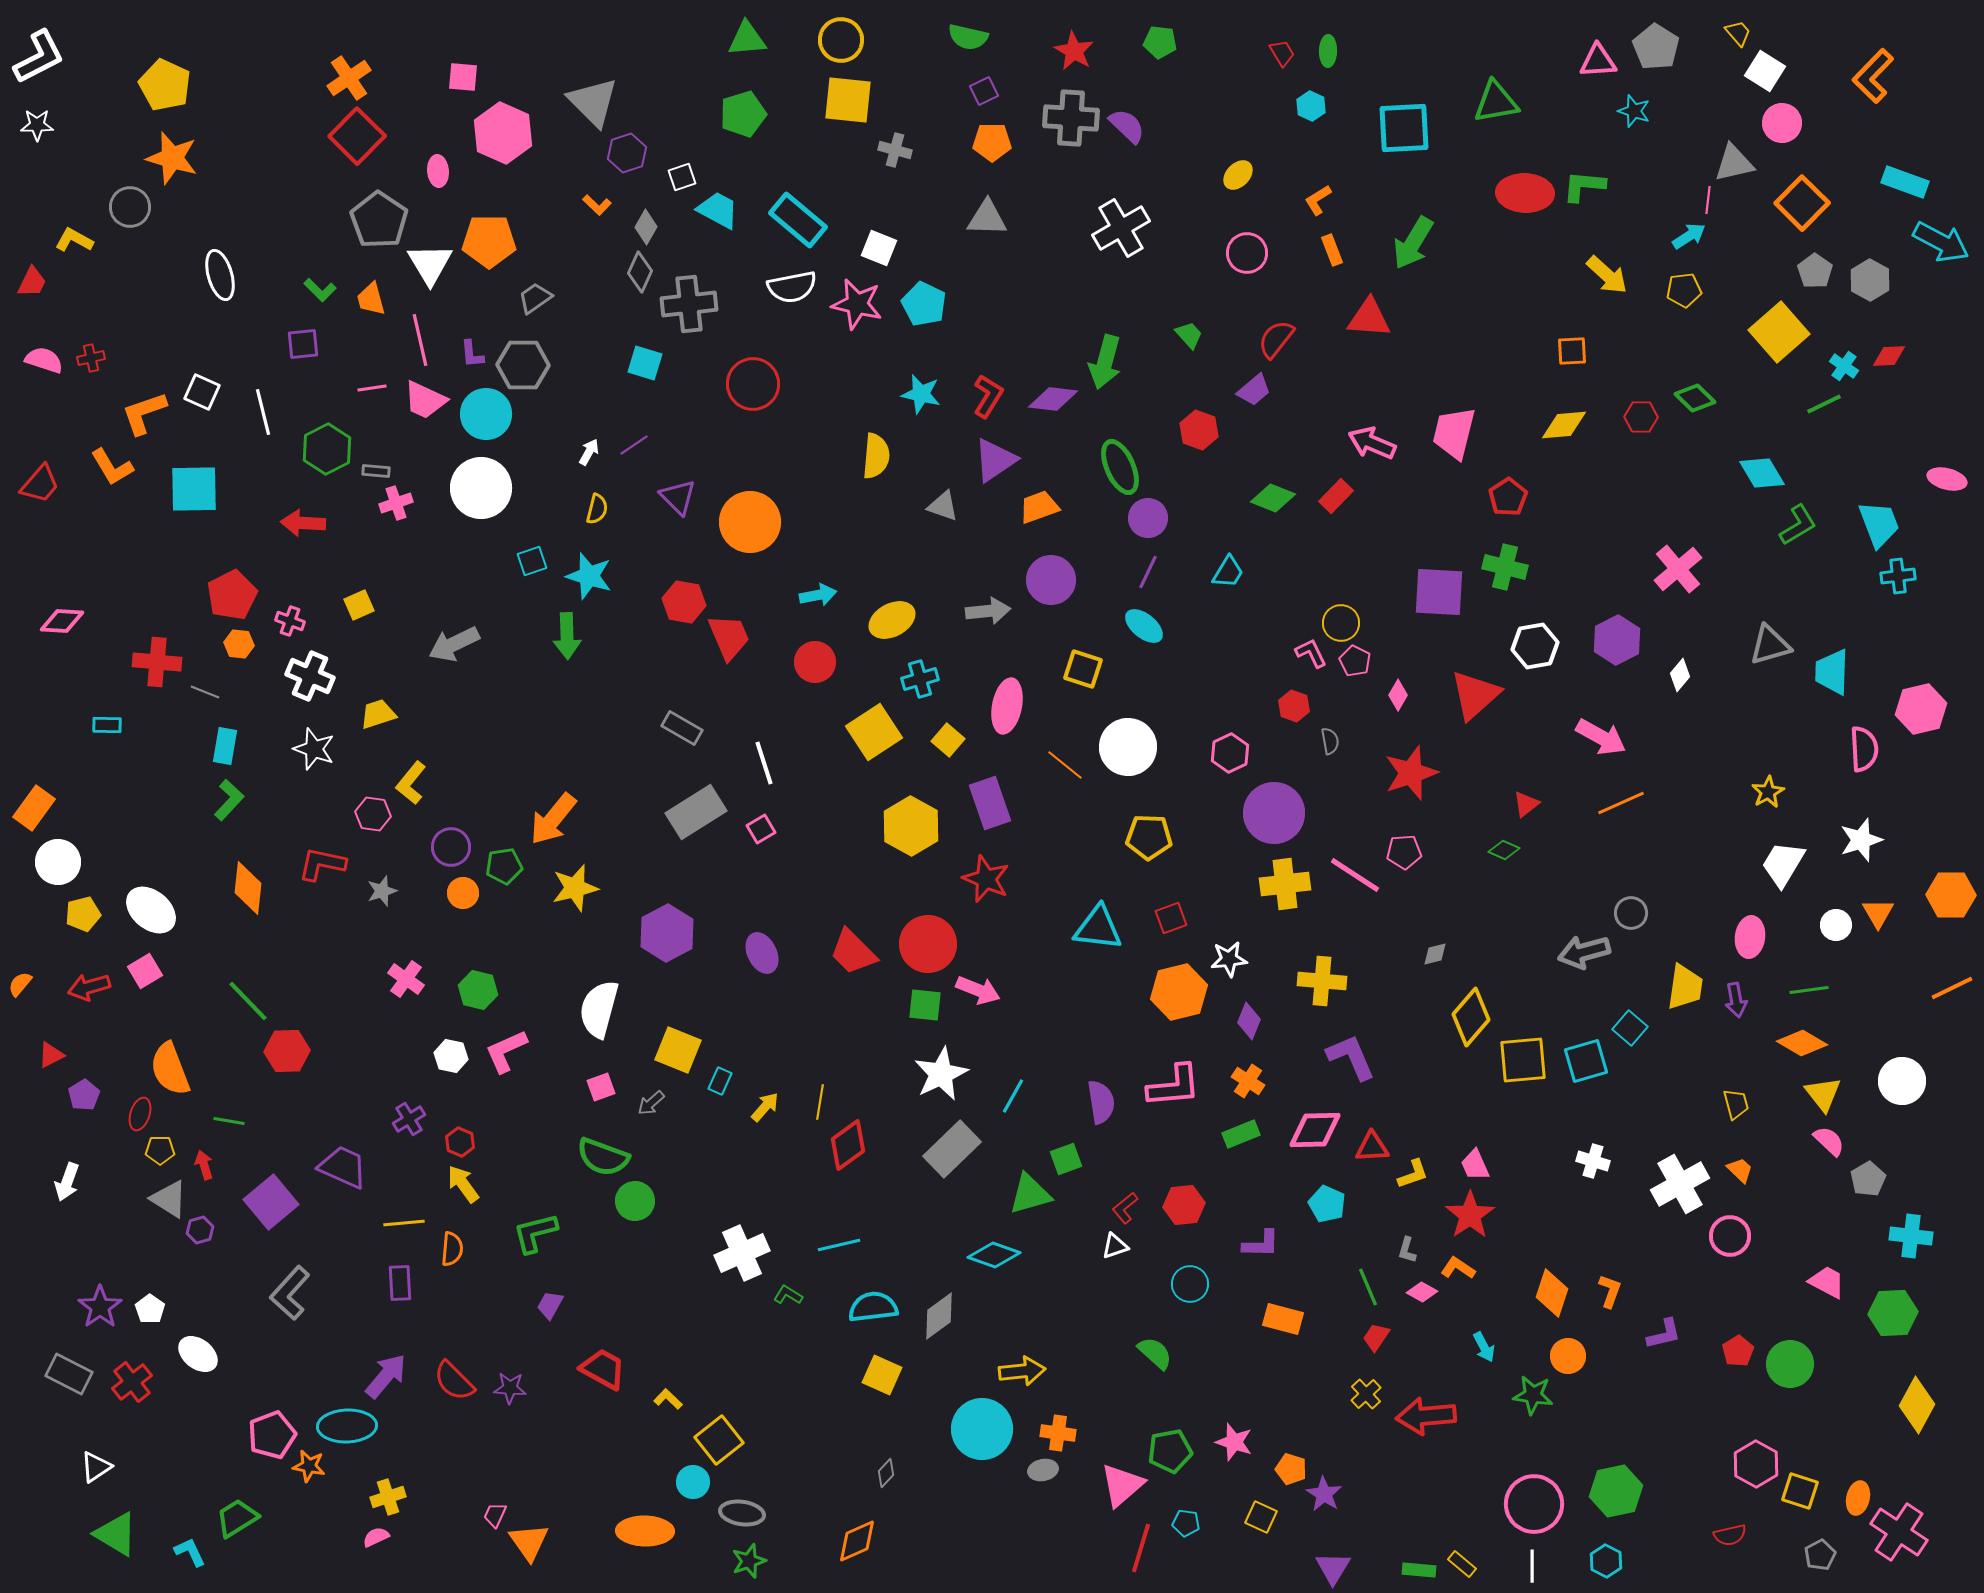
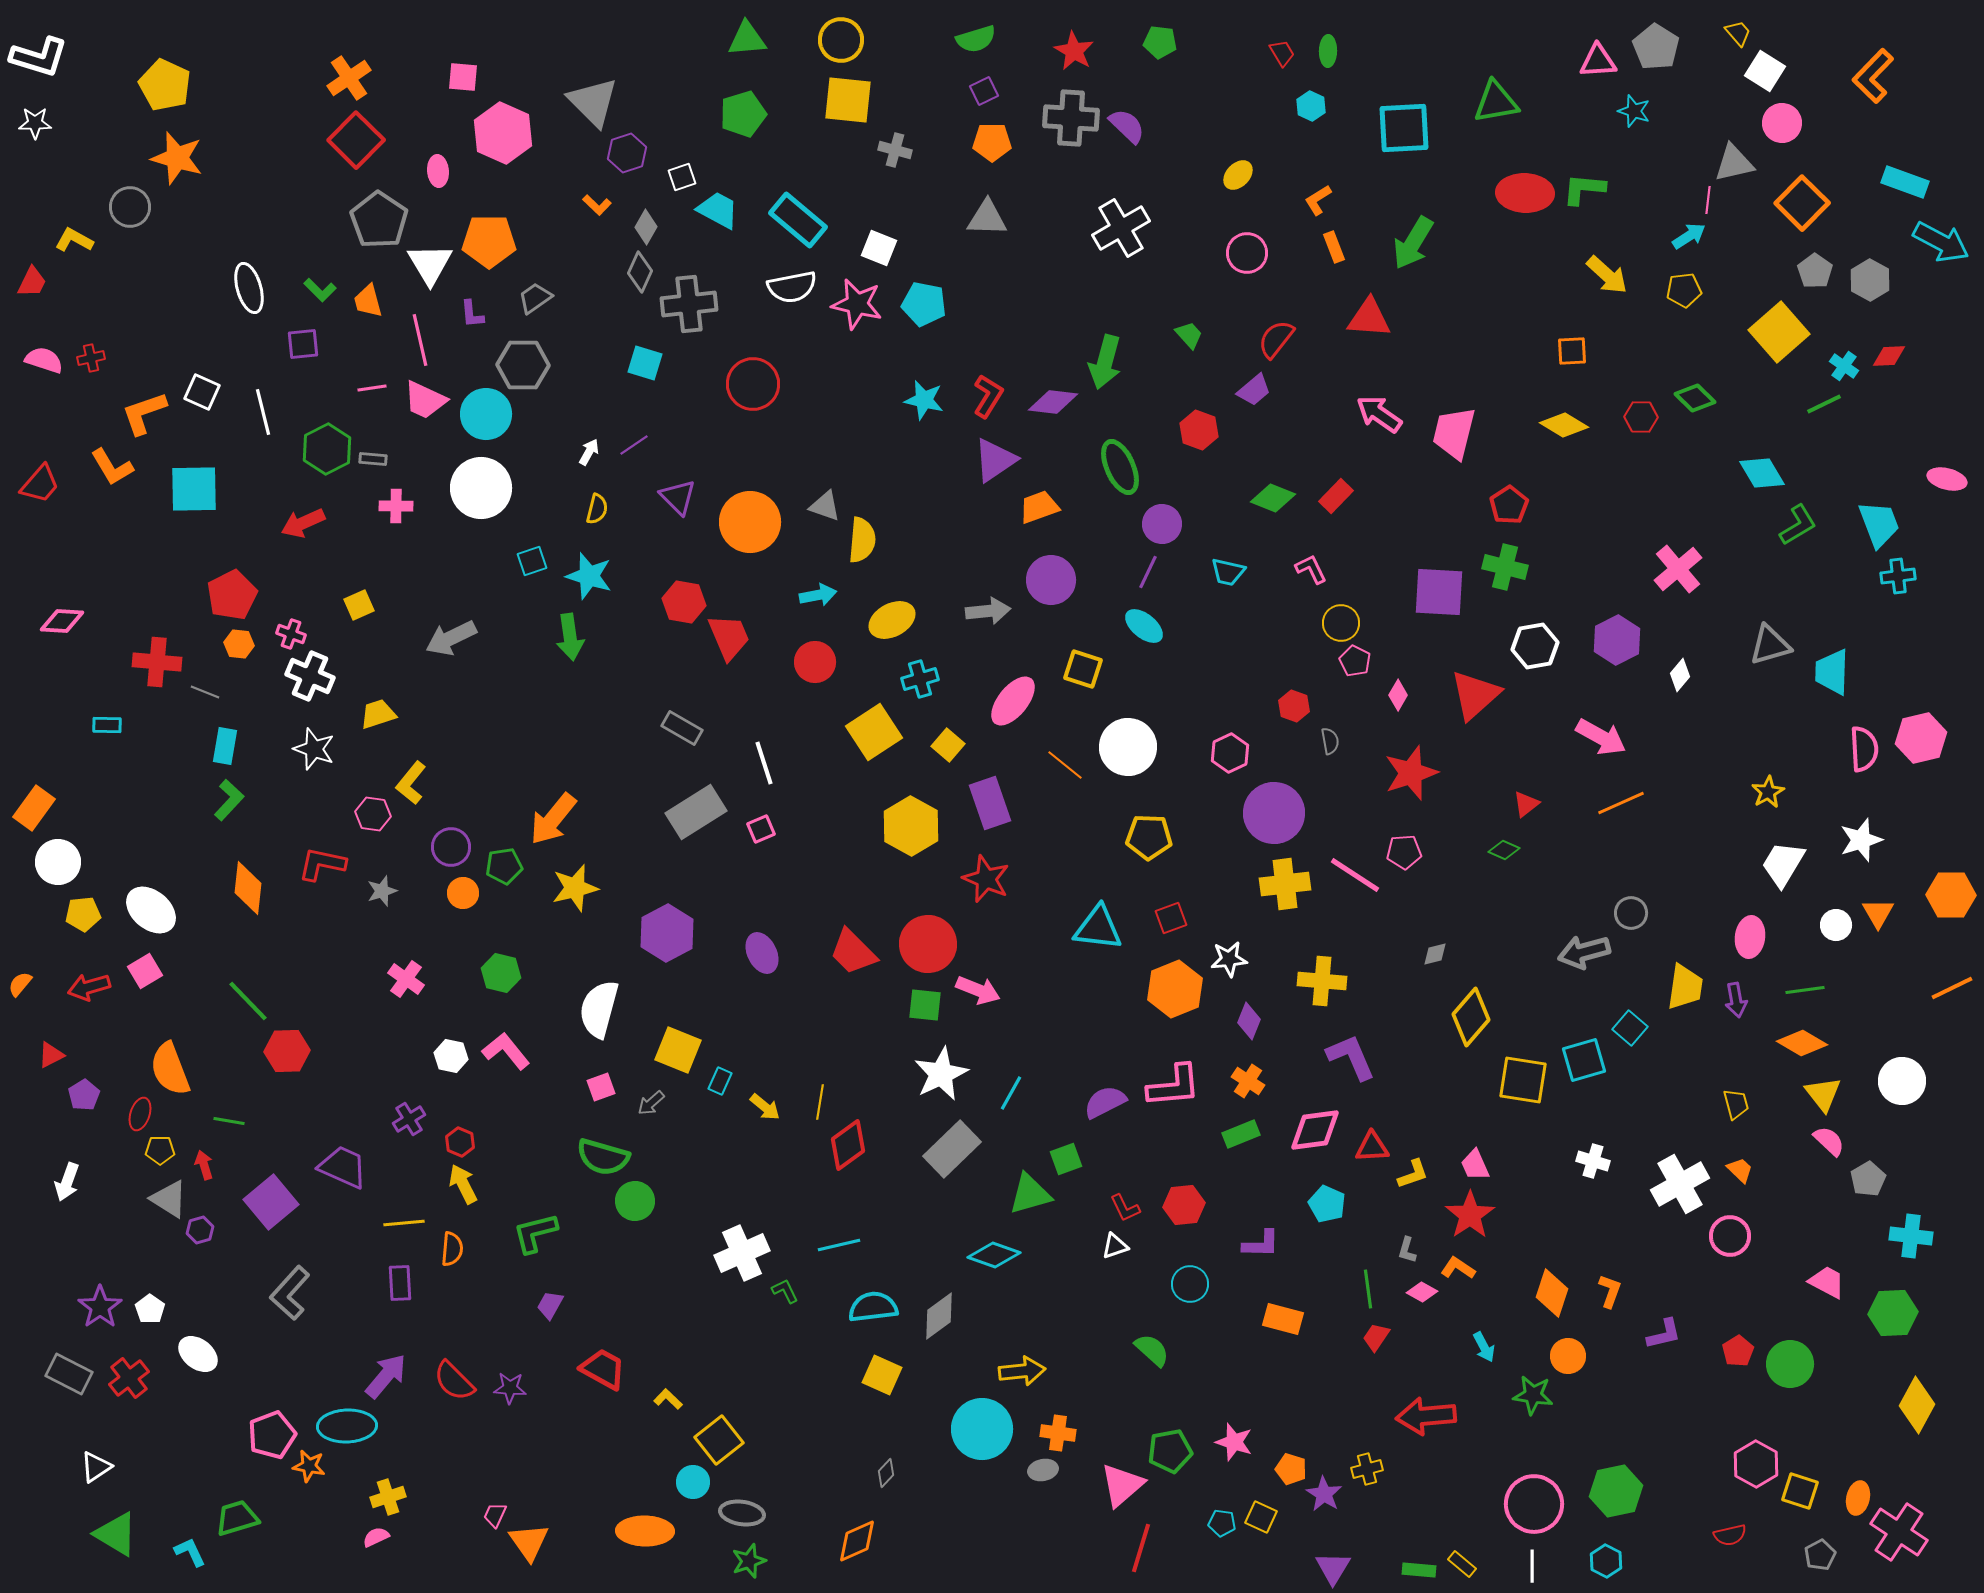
green semicircle at (968, 37): moved 8 px right, 2 px down; rotated 30 degrees counterclockwise
white L-shape at (39, 57): rotated 44 degrees clockwise
white star at (37, 125): moved 2 px left, 2 px up
red square at (357, 136): moved 1 px left, 4 px down
orange star at (172, 158): moved 5 px right
green L-shape at (1584, 186): moved 3 px down
orange rectangle at (1332, 250): moved 2 px right, 3 px up
white ellipse at (220, 275): moved 29 px right, 13 px down
orange trapezoid at (371, 299): moved 3 px left, 2 px down
cyan pentagon at (924, 304): rotated 15 degrees counterclockwise
purple L-shape at (472, 354): moved 40 px up
cyan star at (921, 394): moved 3 px right, 6 px down
purple diamond at (1053, 399): moved 3 px down
yellow diamond at (1564, 425): rotated 36 degrees clockwise
pink arrow at (1372, 443): moved 7 px right, 29 px up; rotated 12 degrees clockwise
yellow semicircle at (876, 456): moved 14 px left, 84 px down
gray rectangle at (376, 471): moved 3 px left, 12 px up
red pentagon at (1508, 497): moved 1 px right, 8 px down
pink cross at (396, 503): moved 3 px down; rotated 20 degrees clockwise
gray triangle at (943, 506): moved 118 px left
purple circle at (1148, 518): moved 14 px right, 6 px down
red arrow at (303, 523): rotated 27 degrees counterclockwise
cyan trapezoid at (1228, 572): rotated 72 degrees clockwise
pink cross at (290, 621): moved 1 px right, 13 px down
green arrow at (567, 636): moved 3 px right, 1 px down; rotated 6 degrees counterclockwise
gray arrow at (454, 644): moved 3 px left, 6 px up
pink L-shape at (1311, 653): moved 84 px up
pink ellipse at (1007, 706): moved 6 px right, 5 px up; rotated 28 degrees clockwise
pink hexagon at (1921, 709): moved 29 px down
yellow square at (948, 740): moved 5 px down
pink square at (761, 829): rotated 8 degrees clockwise
yellow pentagon at (83, 914): rotated 8 degrees clockwise
green hexagon at (478, 990): moved 23 px right, 17 px up
green line at (1809, 990): moved 4 px left
orange hexagon at (1179, 992): moved 4 px left, 3 px up; rotated 8 degrees counterclockwise
pink L-shape at (506, 1051): rotated 75 degrees clockwise
yellow square at (1523, 1060): moved 20 px down; rotated 14 degrees clockwise
cyan square at (1586, 1061): moved 2 px left, 1 px up
cyan line at (1013, 1096): moved 2 px left, 3 px up
purple semicircle at (1101, 1102): moved 4 px right; rotated 108 degrees counterclockwise
yellow arrow at (765, 1107): rotated 88 degrees clockwise
pink diamond at (1315, 1130): rotated 6 degrees counterclockwise
green semicircle at (603, 1157): rotated 4 degrees counterclockwise
yellow arrow at (463, 1184): rotated 9 degrees clockwise
red L-shape at (1125, 1208): rotated 76 degrees counterclockwise
green line at (1368, 1287): moved 2 px down; rotated 15 degrees clockwise
green L-shape at (788, 1295): moved 3 px left, 4 px up; rotated 32 degrees clockwise
green semicircle at (1155, 1353): moved 3 px left, 3 px up
red cross at (132, 1382): moved 3 px left, 4 px up
yellow cross at (1366, 1394): moved 1 px right, 75 px down; rotated 28 degrees clockwise
green trapezoid at (237, 1518): rotated 15 degrees clockwise
cyan pentagon at (1186, 1523): moved 36 px right
